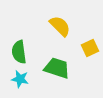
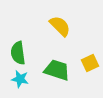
yellow square: moved 15 px down
green semicircle: moved 1 px left, 1 px down
green trapezoid: moved 2 px down
